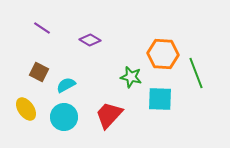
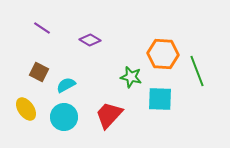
green line: moved 1 px right, 2 px up
